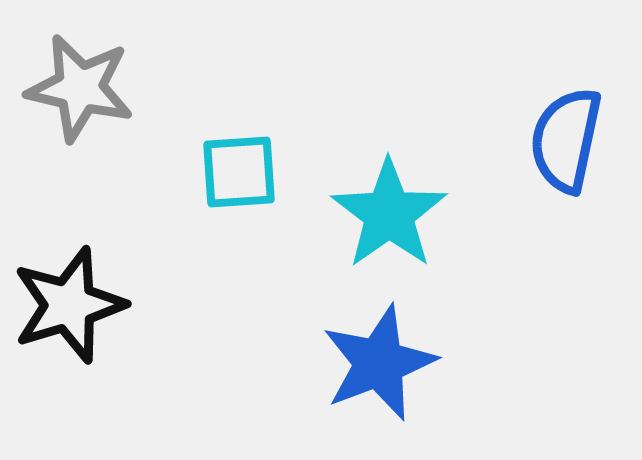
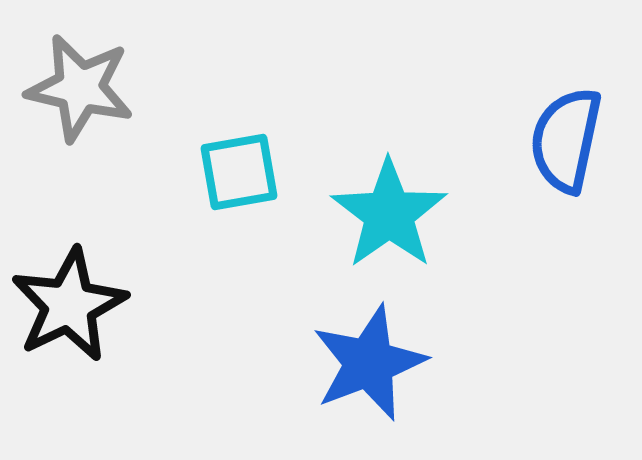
cyan square: rotated 6 degrees counterclockwise
black star: rotated 9 degrees counterclockwise
blue star: moved 10 px left
